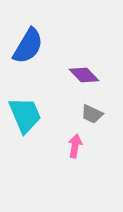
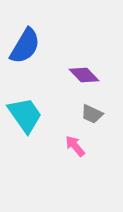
blue semicircle: moved 3 px left
cyan trapezoid: rotated 12 degrees counterclockwise
pink arrow: rotated 50 degrees counterclockwise
